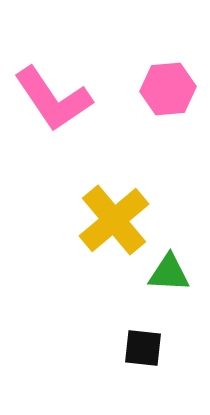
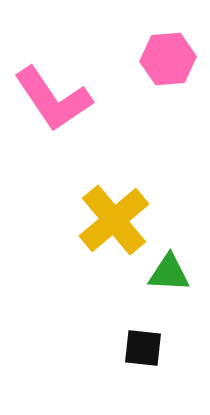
pink hexagon: moved 30 px up
